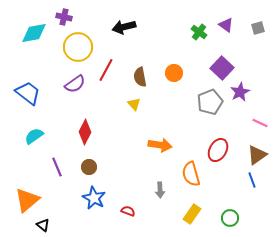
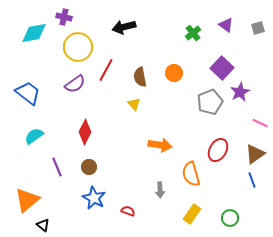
green cross: moved 6 px left, 1 px down; rotated 14 degrees clockwise
brown triangle: moved 2 px left, 1 px up
